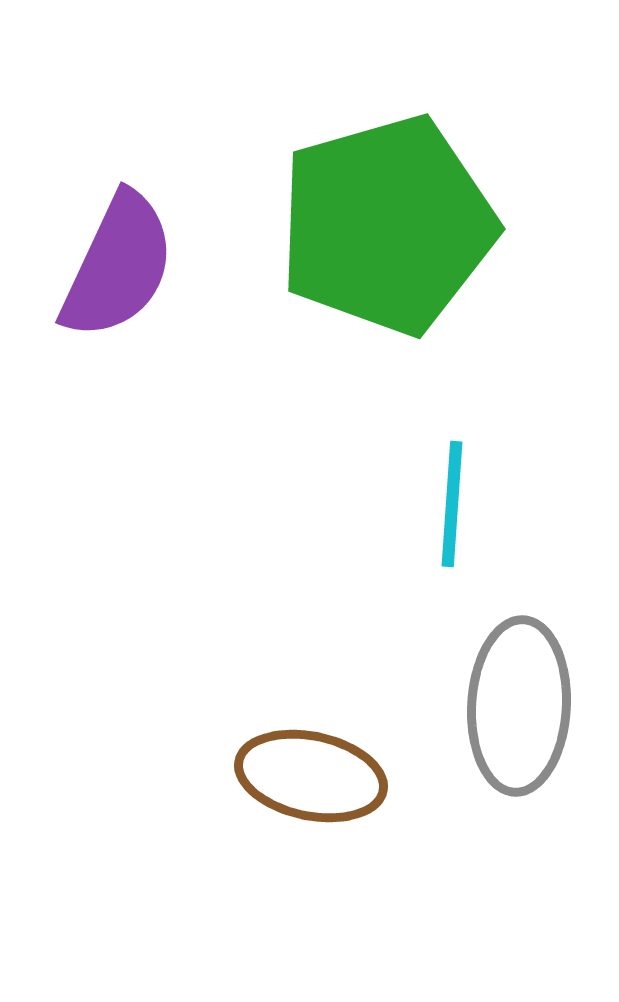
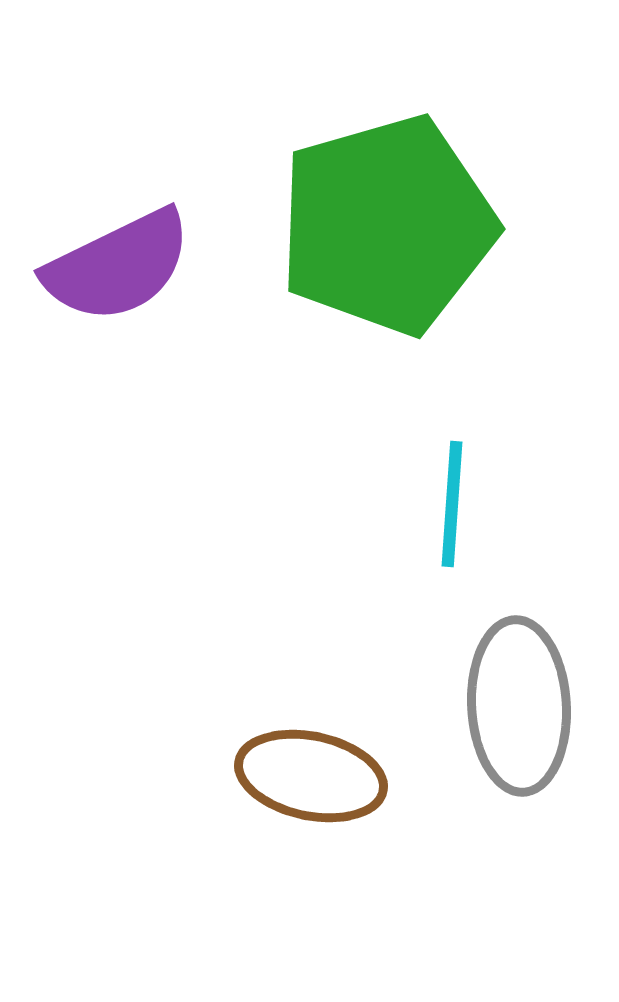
purple semicircle: rotated 39 degrees clockwise
gray ellipse: rotated 6 degrees counterclockwise
